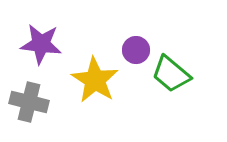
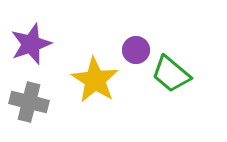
purple star: moved 10 px left; rotated 27 degrees counterclockwise
